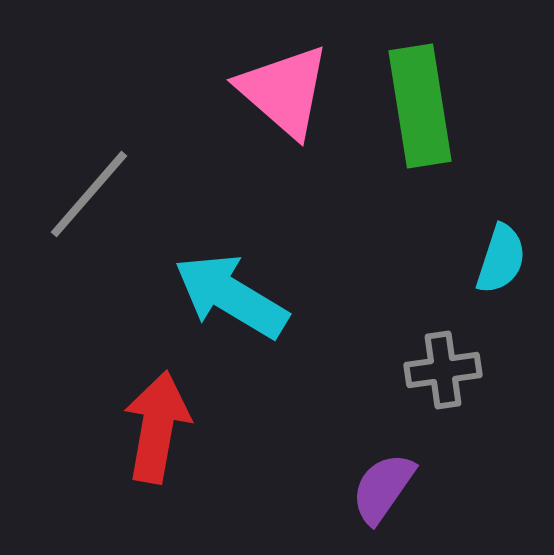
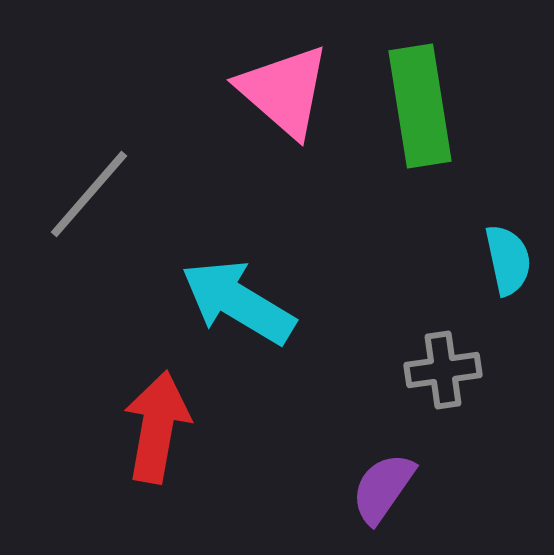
cyan semicircle: moved 7 px right, 1 px down; rotated 30 degrees counterclockwise
cyan arrow: moved 7 px right, 6 px down
